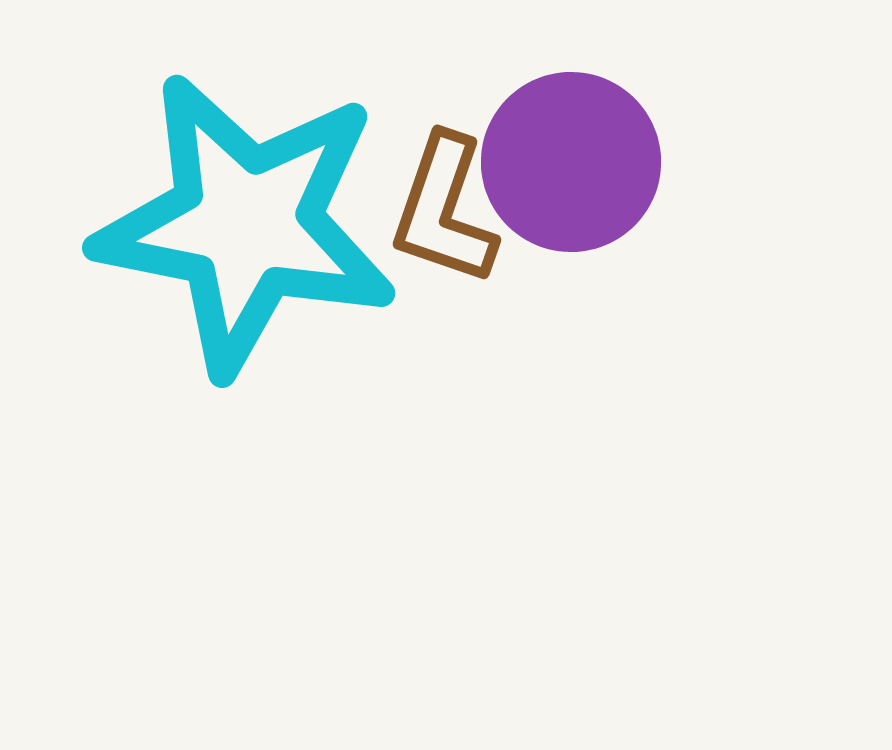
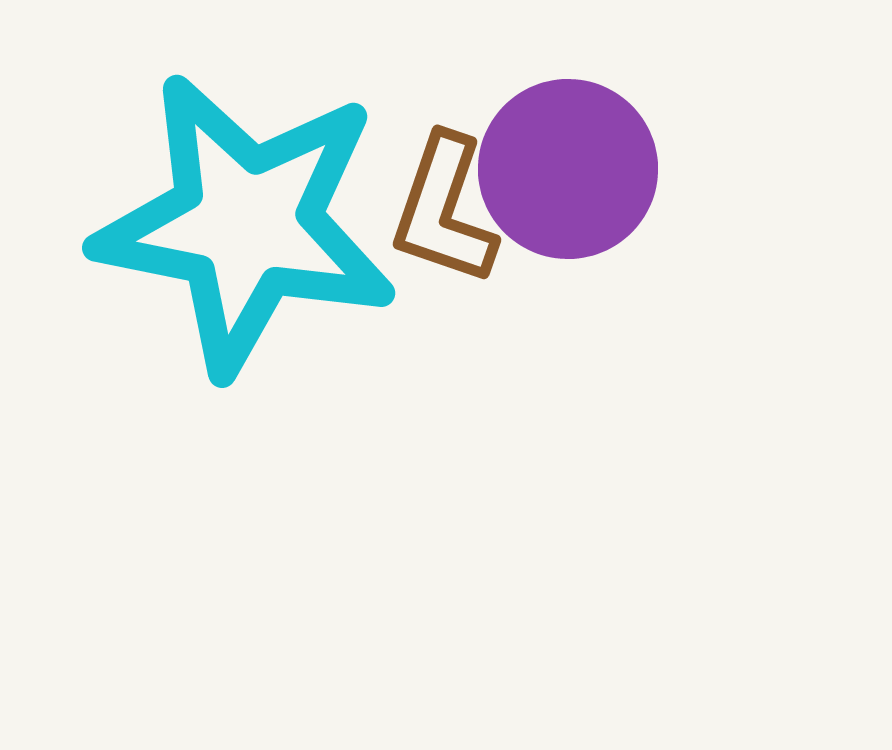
purple circle: moved 3 px left, 7 px down
